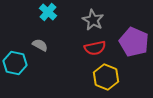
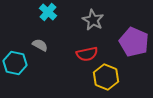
red semicircle: moved 8 px left, 6 px down
